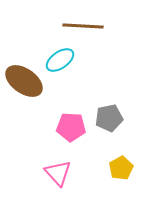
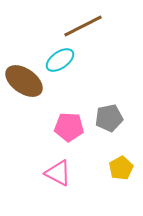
brown line: rotated 30 degrees counterclockwise
pink pentagon: moved 2 px left
pink triangle: rotated 20 degrees counterclockwise
